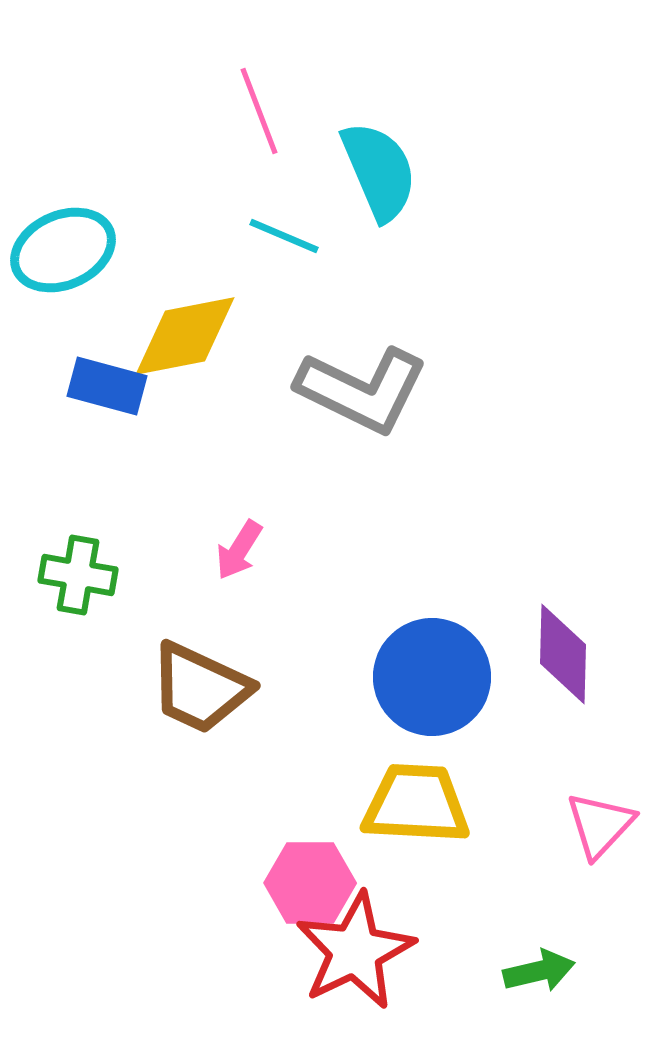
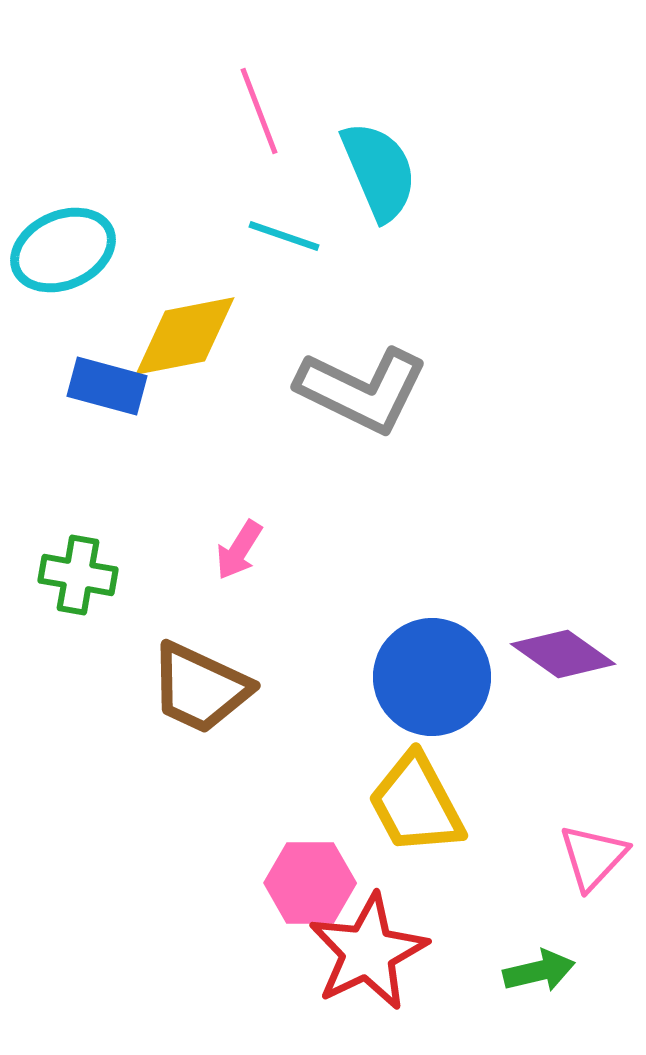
cyan line: rotated 4 degrees counterclockwise
purple diamond: rotated 56 degrees counterclockwise
yellow trapezoid: rotated 121 degrees counterclockwise
pink triangle: moved 7 px left, 32 px down
red star: moved 13 px right, 1 px down
